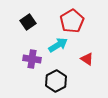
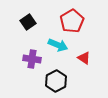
cyan arrow: rotated 54 degrees clockwise
red triangle: moved 3 px left, 1 px up
